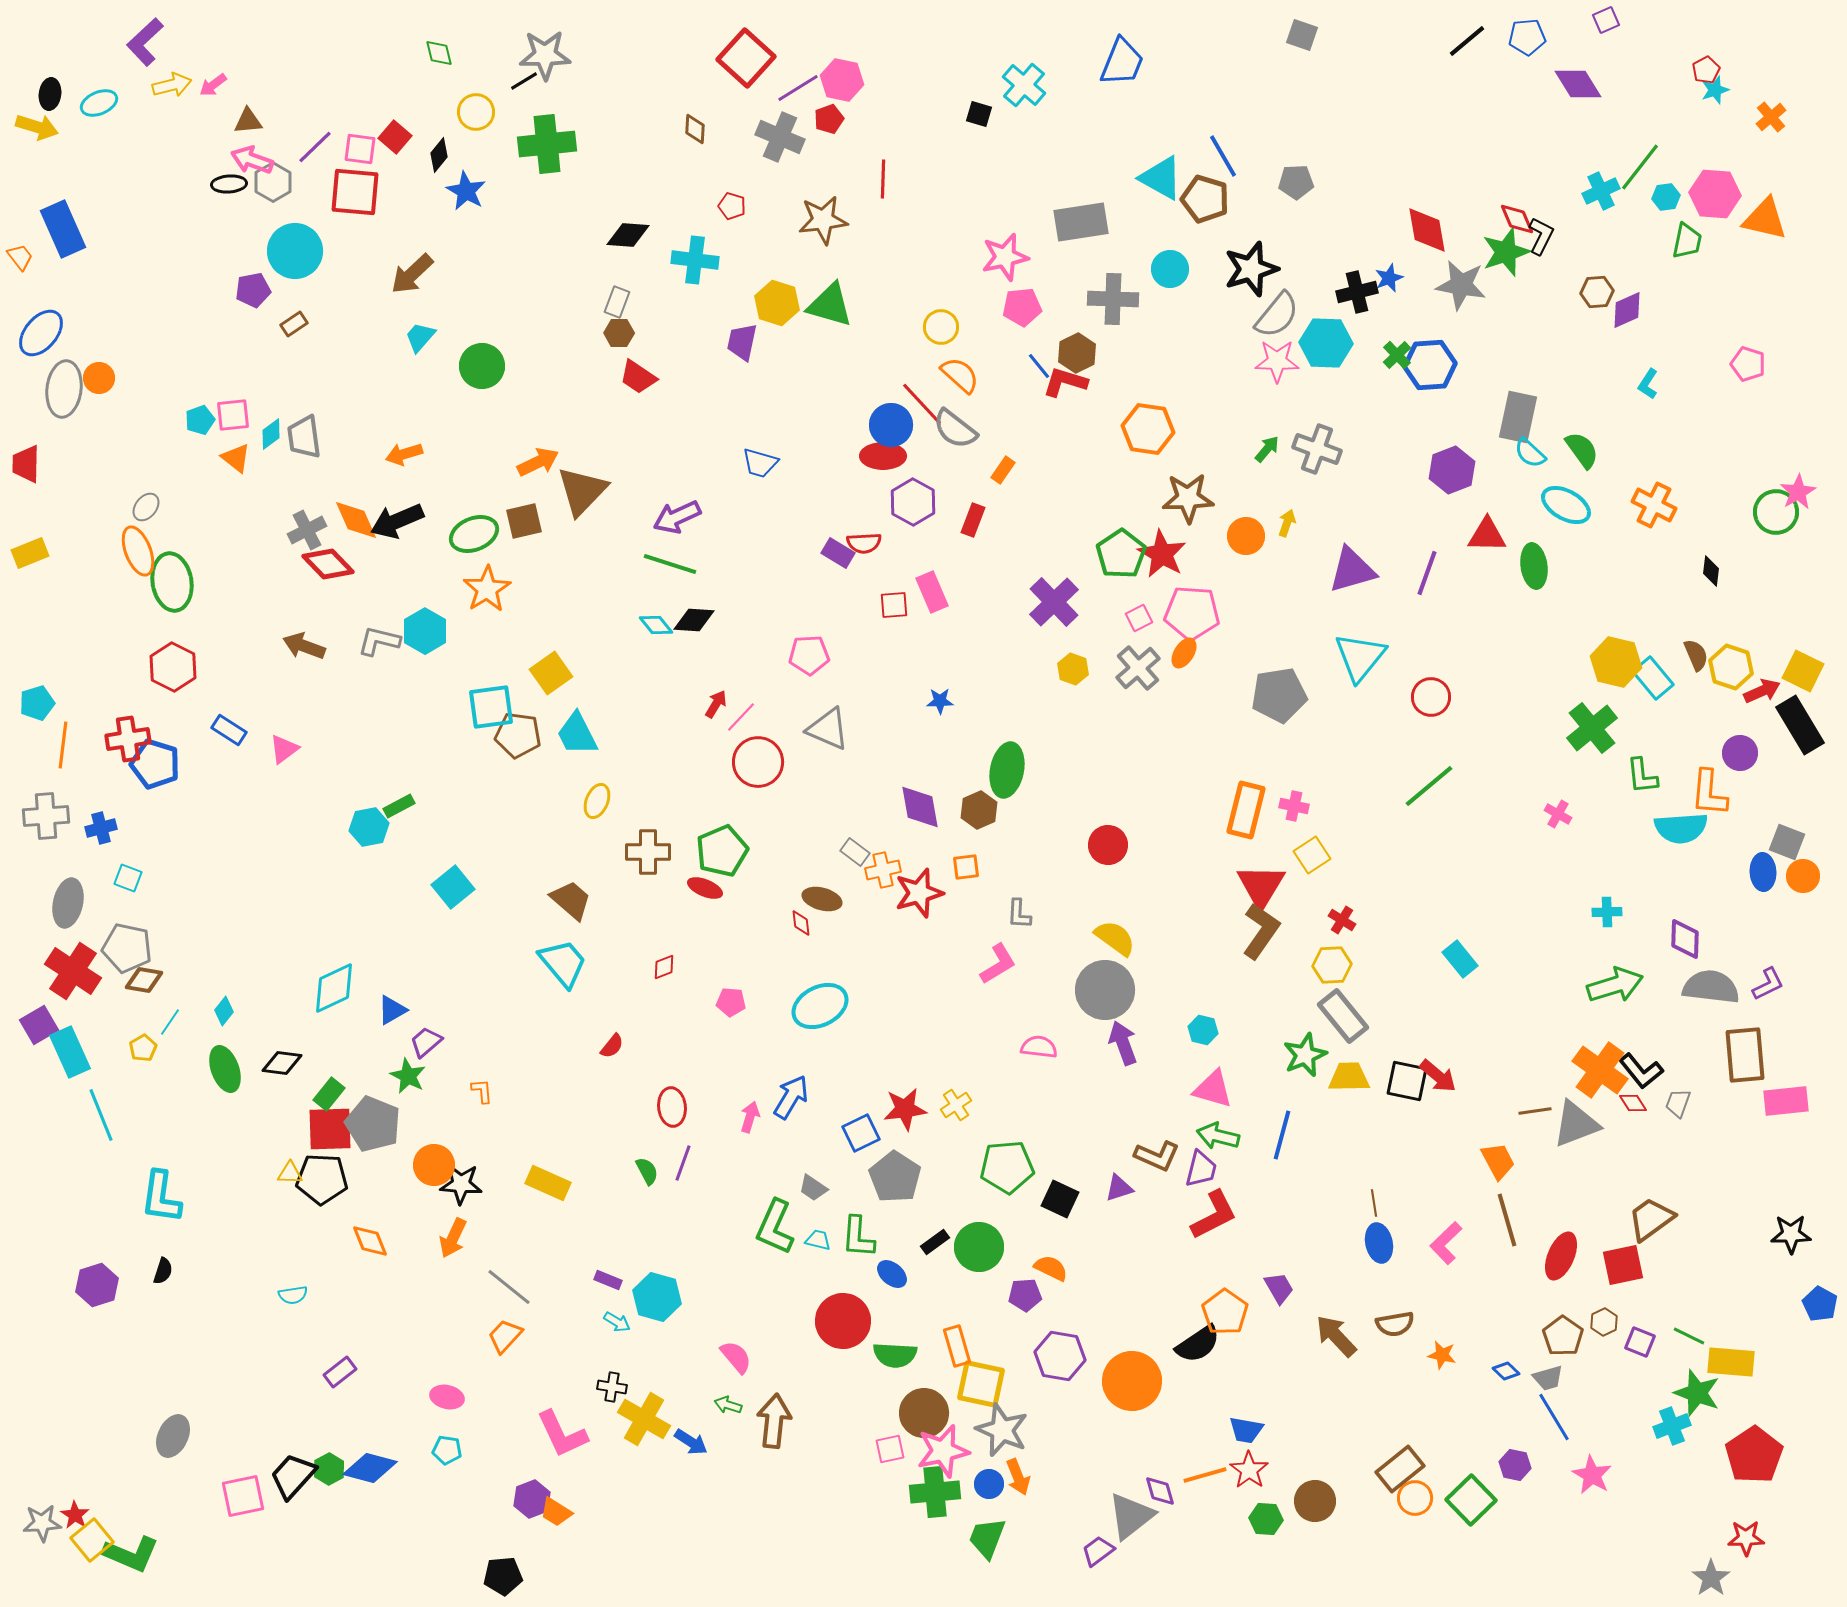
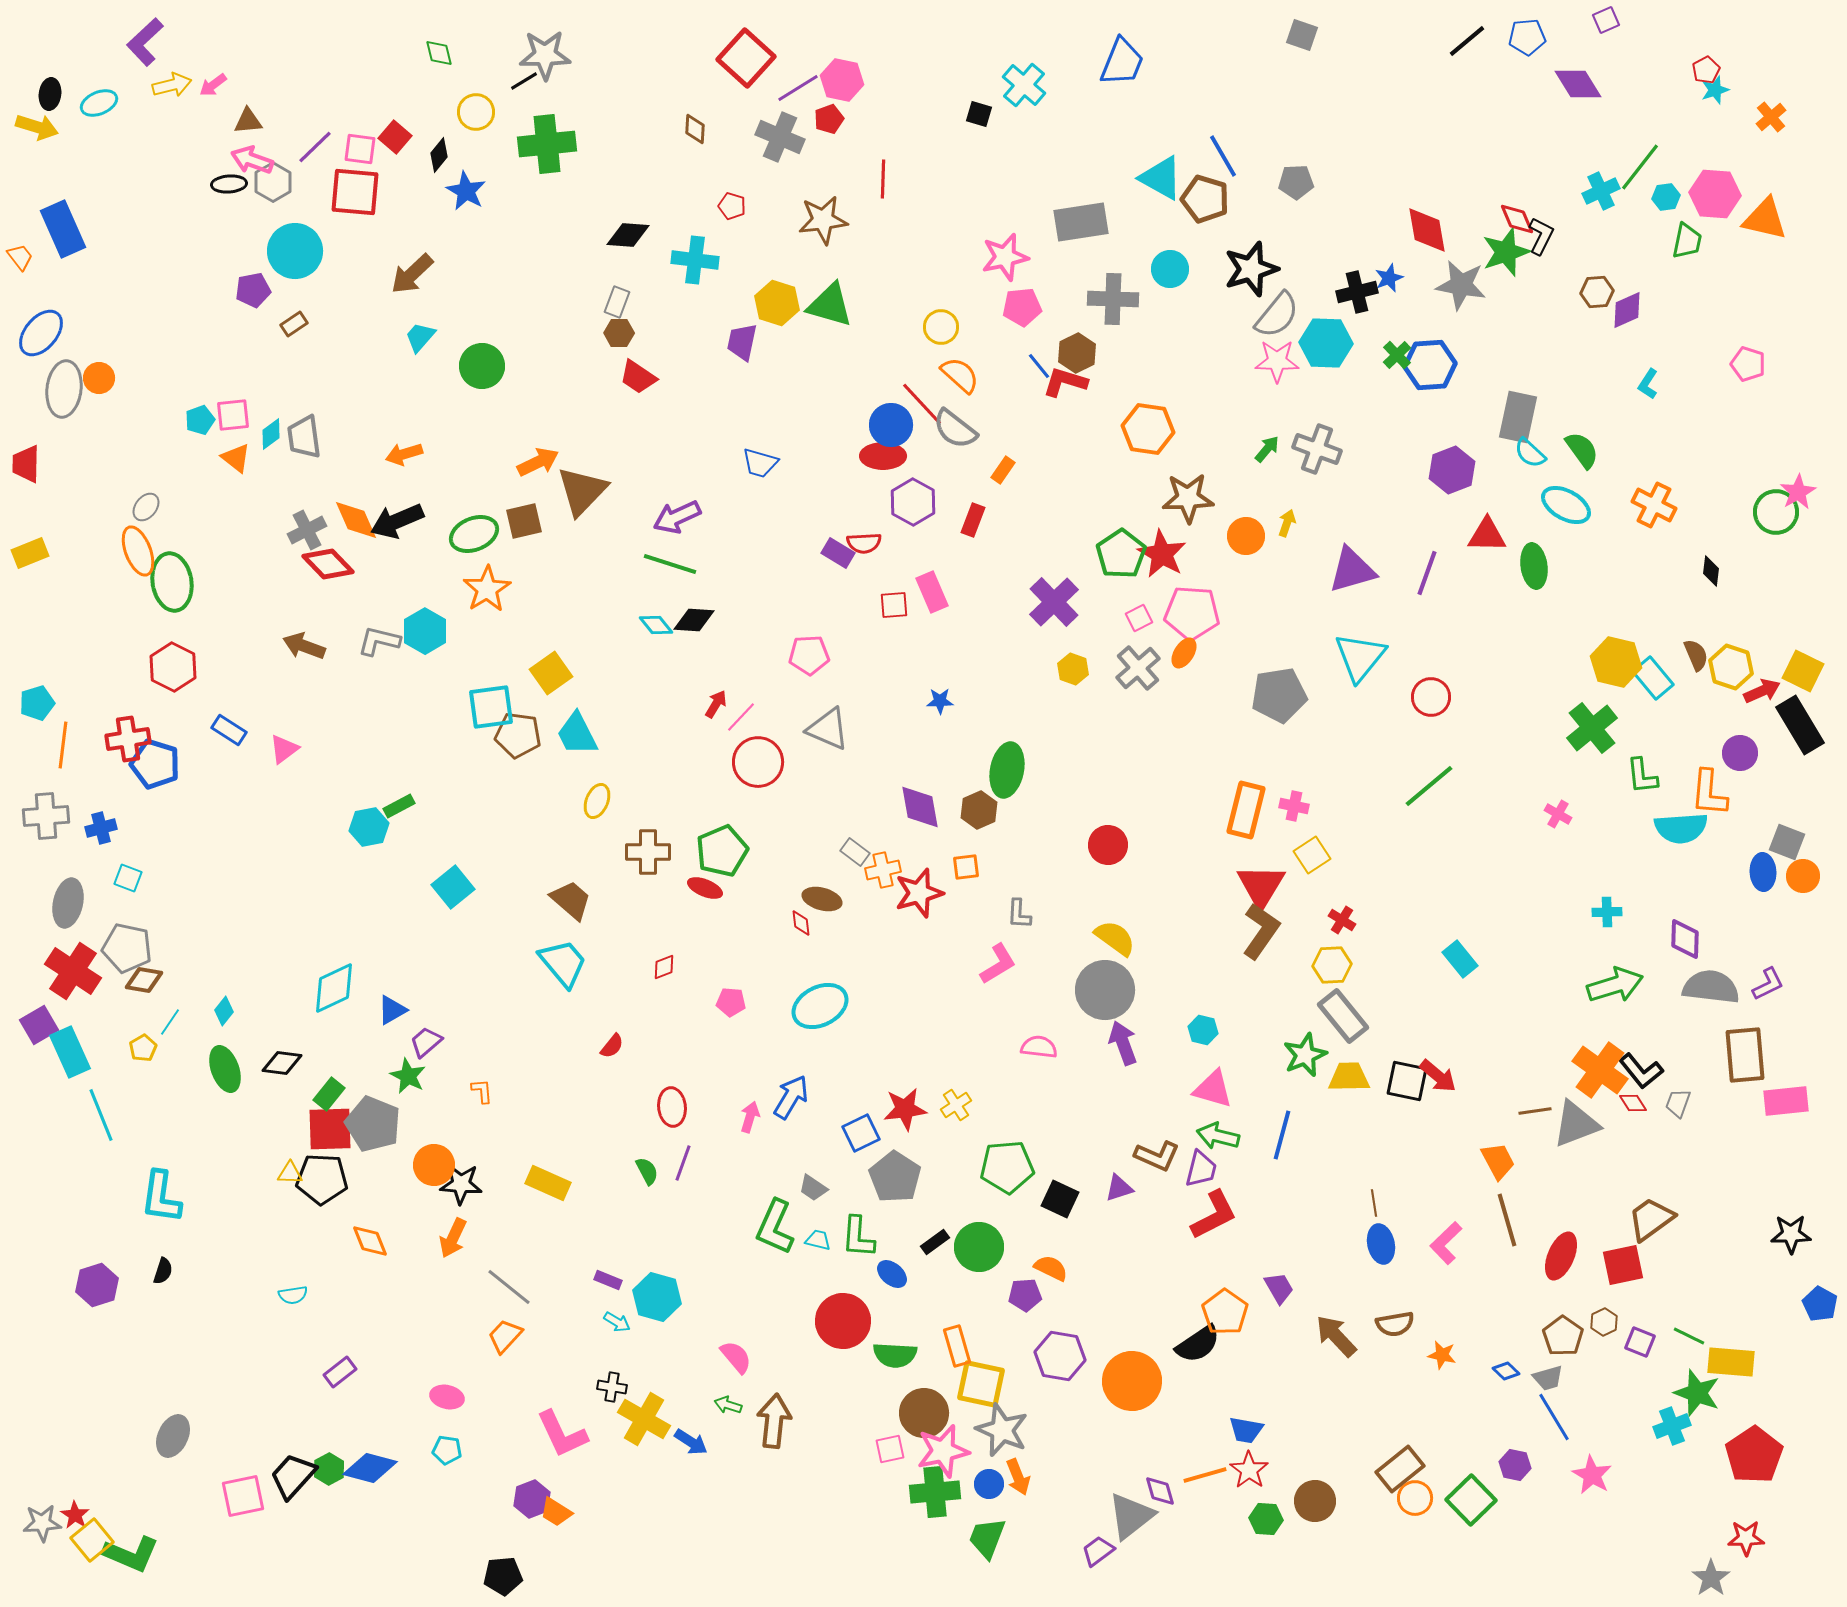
blue ellipse at (1379, 1243): moved 2 px right, 1 px down
